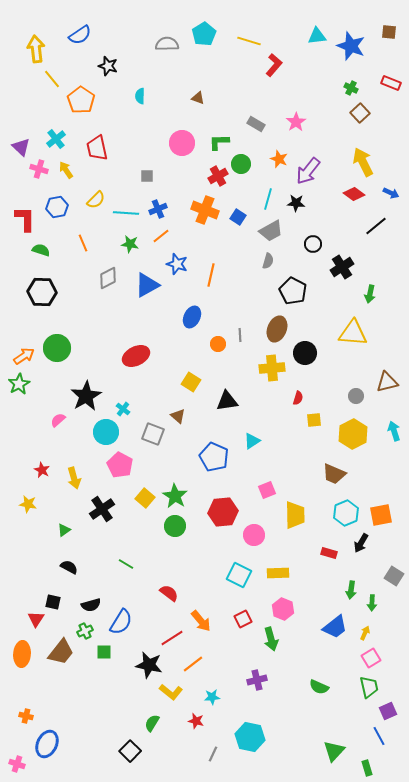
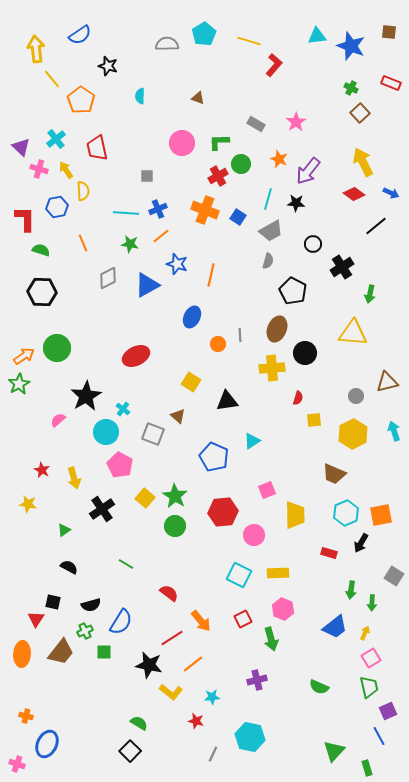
yellow semicircle at (96, 200): moved 13 px left, 9 px up; rotated 48 degrees counterclockwise
green semicircle at (152, 723): moved 13 px left; rotated 90 degrees clockwise
